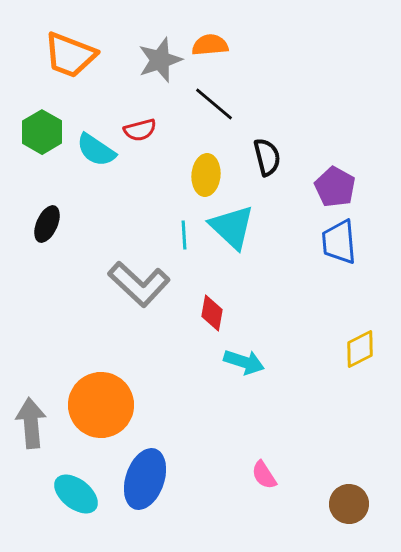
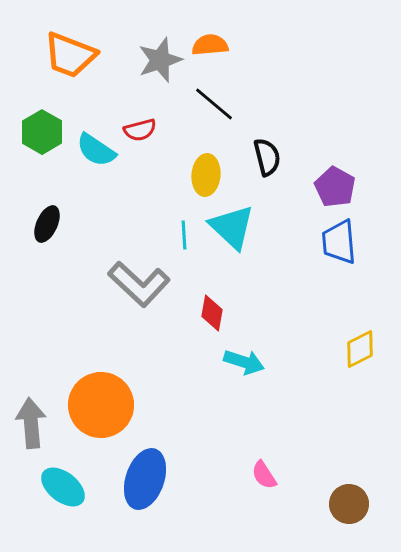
cyan ellipse: moved 13 px left, 7 px up
